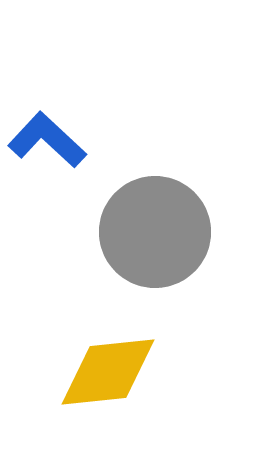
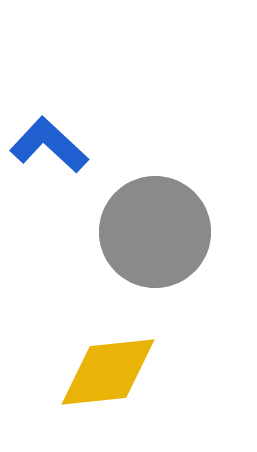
blue L-shape: moved 2 px right, 5 px down
